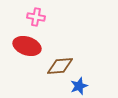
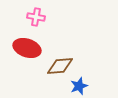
red ellipse: moved 2 px down
